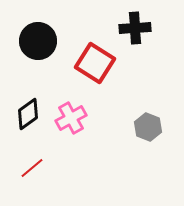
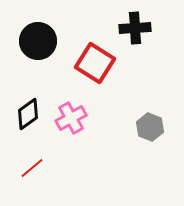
gray hexagon: moved 2 px right
